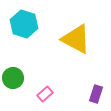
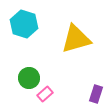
yellow triangle: rotated 44 degrees counterclockwise
green circle: moved 16 px right
